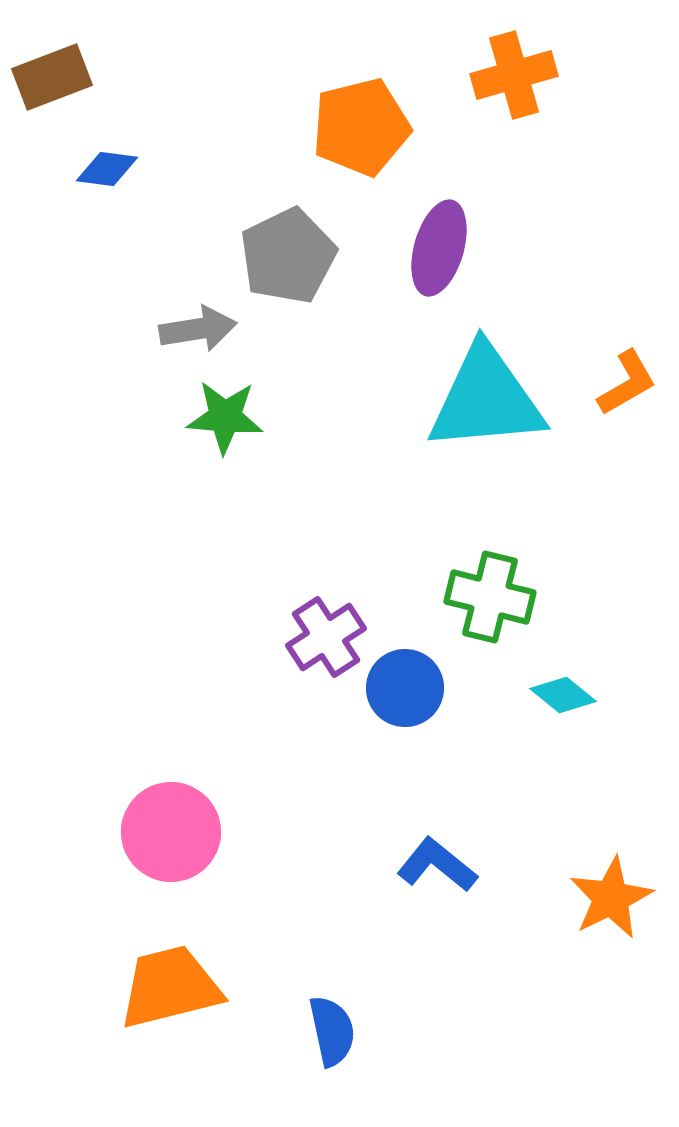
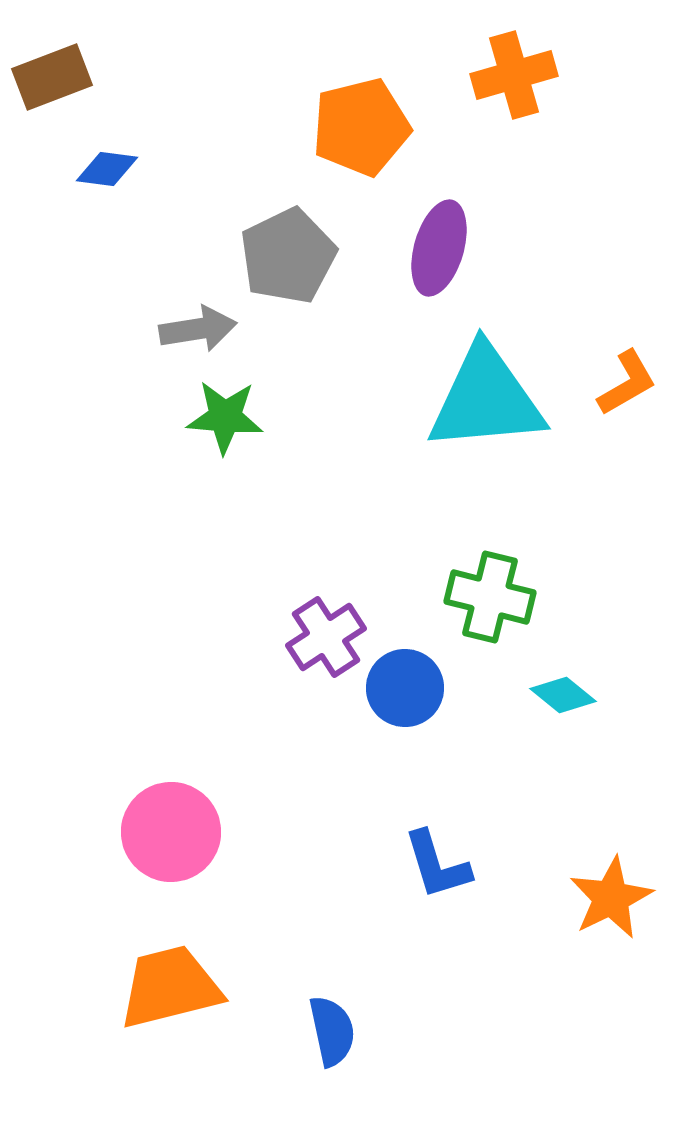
blue L-shape: rotated 146 degrees counterclockwise
